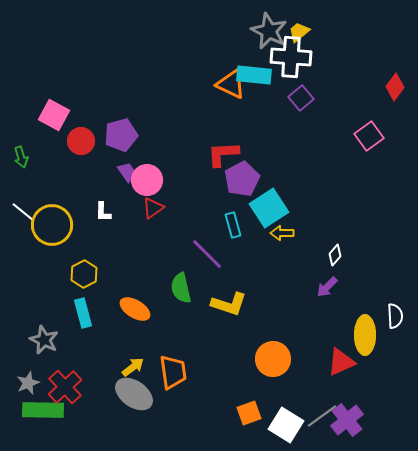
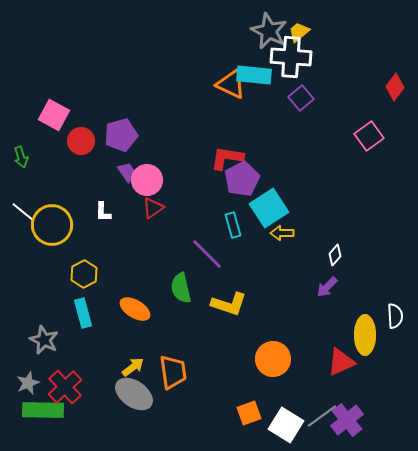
red L-shape at (223, 154): moved 4 px right, 4 px down; rotated 12 degrees clockwise
